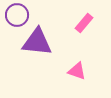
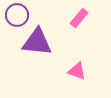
pink rectangle: moved 5 px left, 5 px up
